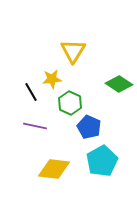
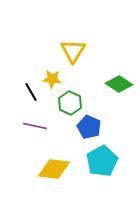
yellow star: rotated 12 degrees clockwise
